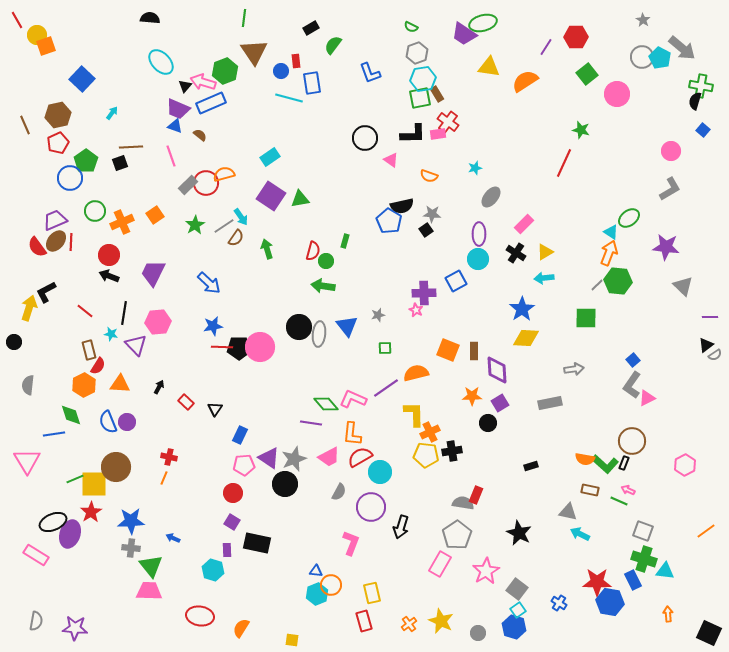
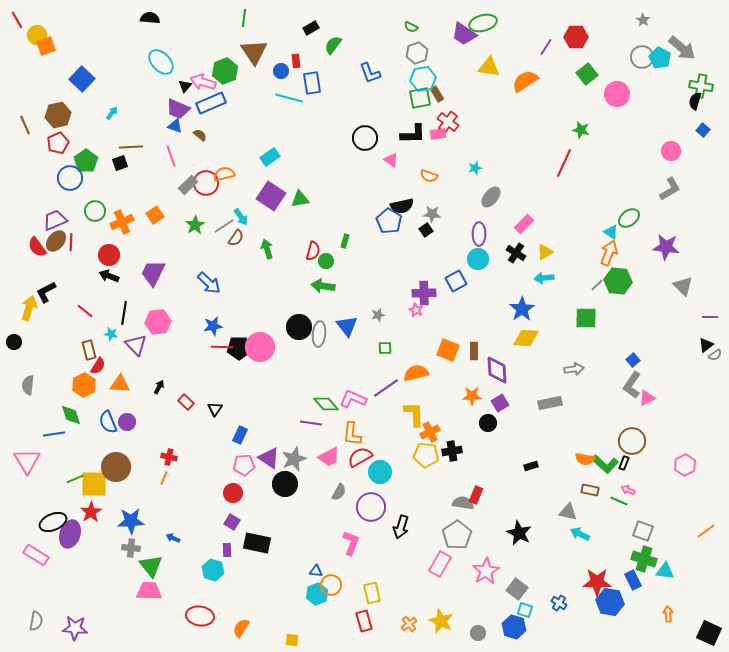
cyan square at (518, 610): moved 7 px right; rotated 35 degrees counterclockwise
